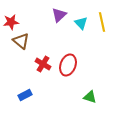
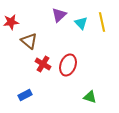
brown triangle: moved 8 px right
